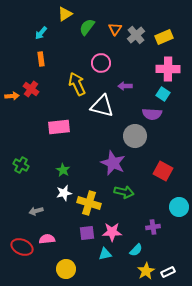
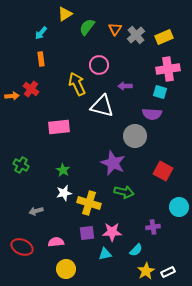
pink circle: moved 2 px left, 2 px down
pink cross: rotated 10 degrees counterclockwise
cyan square: moved 3 px left, 2 px up; rotated 16 degrees counterclockwise
pink semicircle: moved 9 px right, 3 px down
